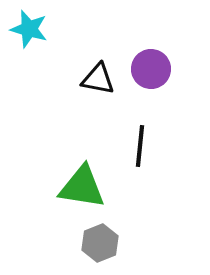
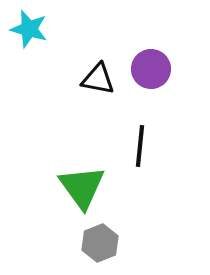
green triangle: rotated 45 degrees clockwise
